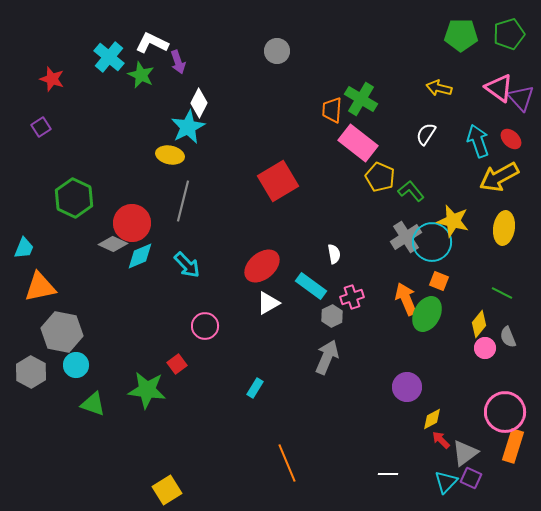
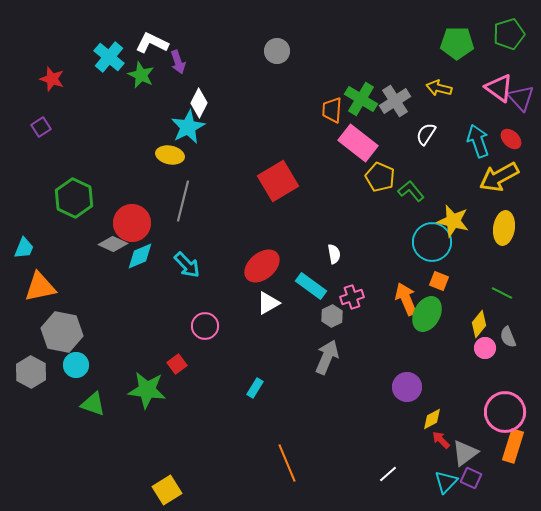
green pentagon at (461, 35): moved 4 px left, 8 px down
gray cross at (406, 237): moved 11 px left, 136 px up
white line at (388, 474): rotated 42 degrees counterclockwise
